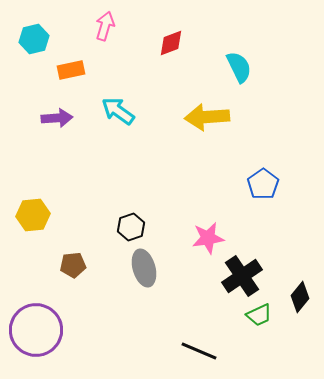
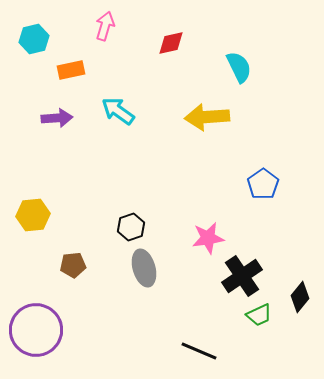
red diamond: rotated 8 degrees clockwise
